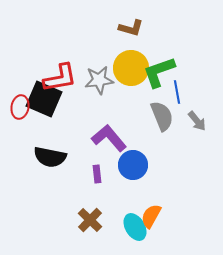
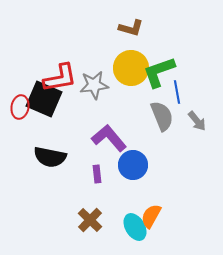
gray star: moved 5 px left, 5 px down
